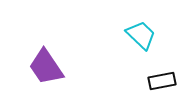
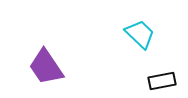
cyan trapezoid: moved 1 px left, 1 px up
